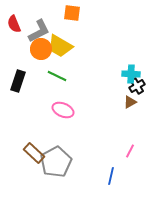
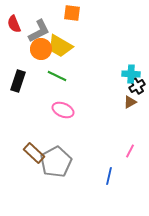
blue line: moved 2 px left
